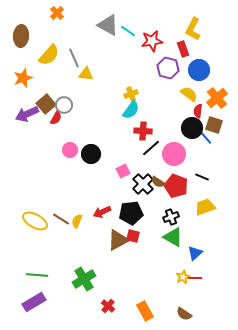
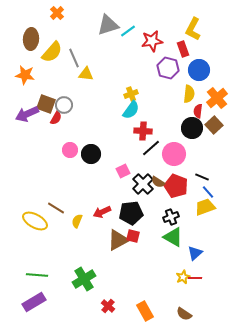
gray triangle at (108, 25): rotated 45 degrees counterclockwise
cyan line at (128, 31): rotated 70 degrees counterclockwise
brown ellipse at (21, 36): moved 10 px right, 3 px down
yellow semicircle at (49, 55): moved 3 px right, 3 px up
orange star at (23, 78): moved 2 px right, 3 px up; rotated 30 degrees clockwise
yellow semicircle at (189, 94): rotated 60 degrees clockwise
brown square at (46, 104): rotated 30 degrees counterclockwise
brown square at (214, 125): rotated 30 degrees clockwise
blue line at (206, 138): moved 2 px right, 54 px down
brown line at (61, 219): moved 5 px left, 11 px up
